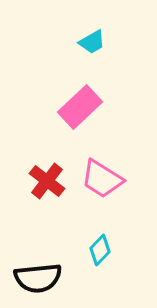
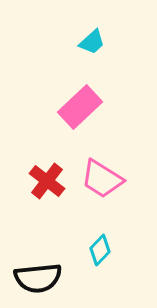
cyan trapezoid: rotated 12 degrees counterclockwise
